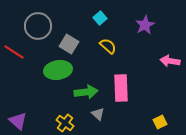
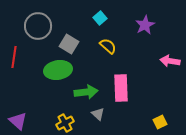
red line: moved 5 px down; rotated 65 degrees clockwise
yellow cross: rotated 24 degrees clockwise
